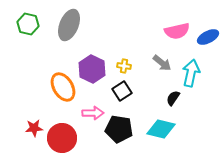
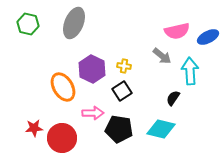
gray ellipse: moved 5 px right, 2 px up
gray arrow: moved 7 px up
cyan arrow: moved 1 px left, 2 px up; rotated 16 degrees counterclockwise
